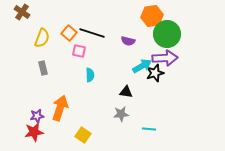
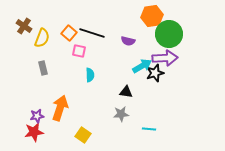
brown cross: moved 2 px right, 14 px down
green circle: moved 2 px right
